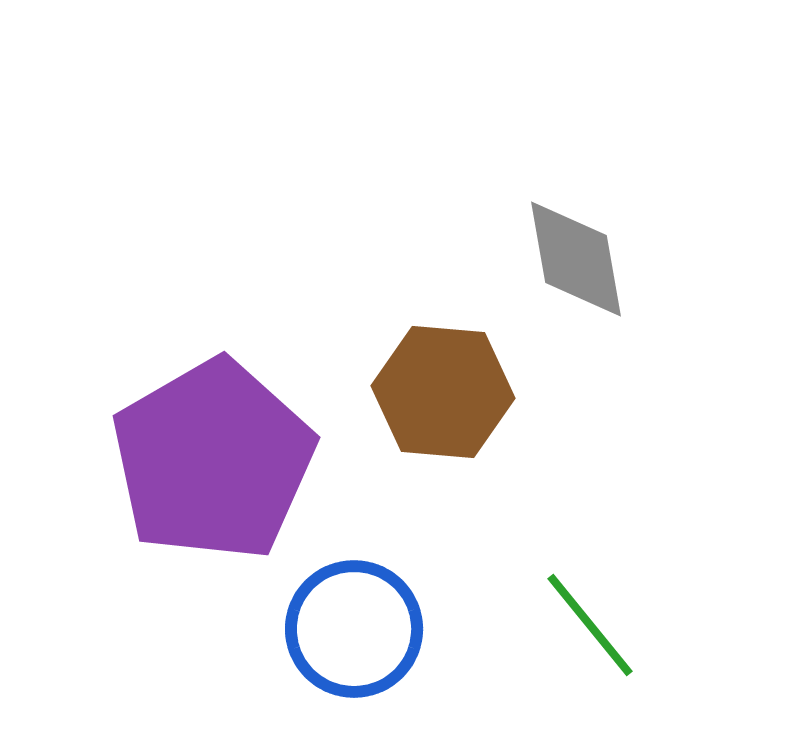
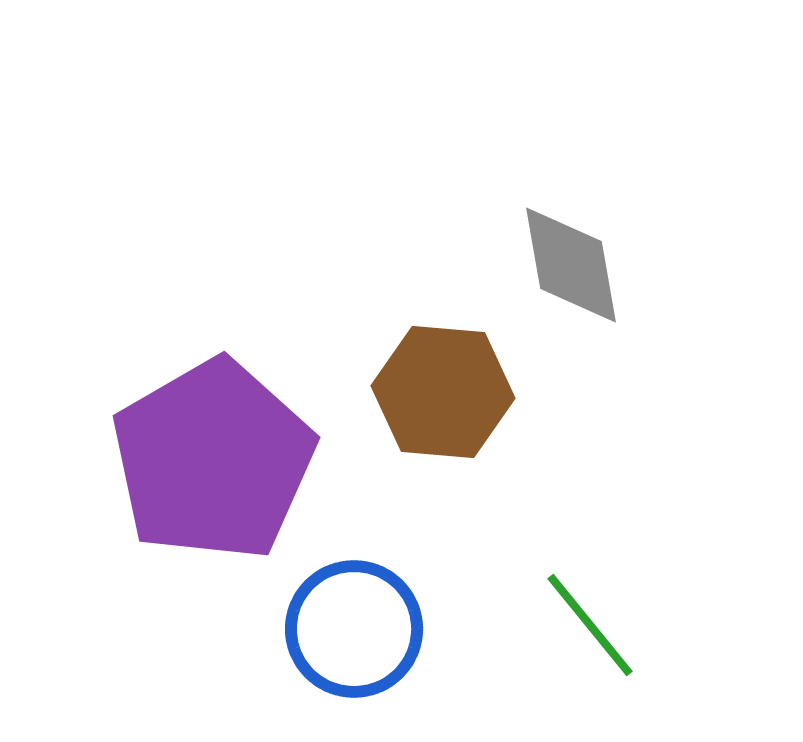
gray diamond: moved 5 px left, 6 px down
